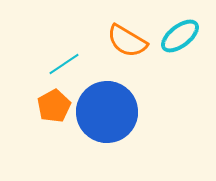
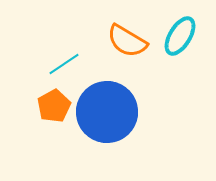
cyan ellipse: rotated 21 degrees counterclockwise
